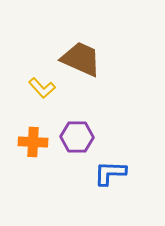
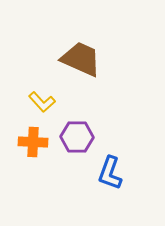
yellow L-shape: moved 14 px down
blue L-shape: rotated 72 degrees counterclockwise
